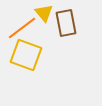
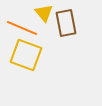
orange line: rotated 60 degrees clockwise
